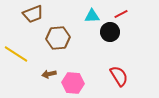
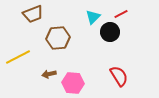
cyan triangle: moved 1 px right, 1 px down; rotated 42 degrees counterclockwise
yellow line: moved 2 px right, 3 px down; rotated 60 degrees counterclockwise
